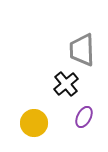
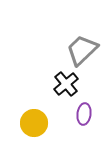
gray trapezoid: rotated 48 degrees clockwise
purple ellipse: moved 3 px up; rotated 20 degrees counterclockwise
